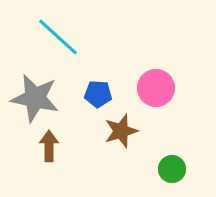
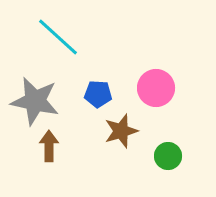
gray star: moved 3 px down
green circle: moved 4 px left, 13 px up
